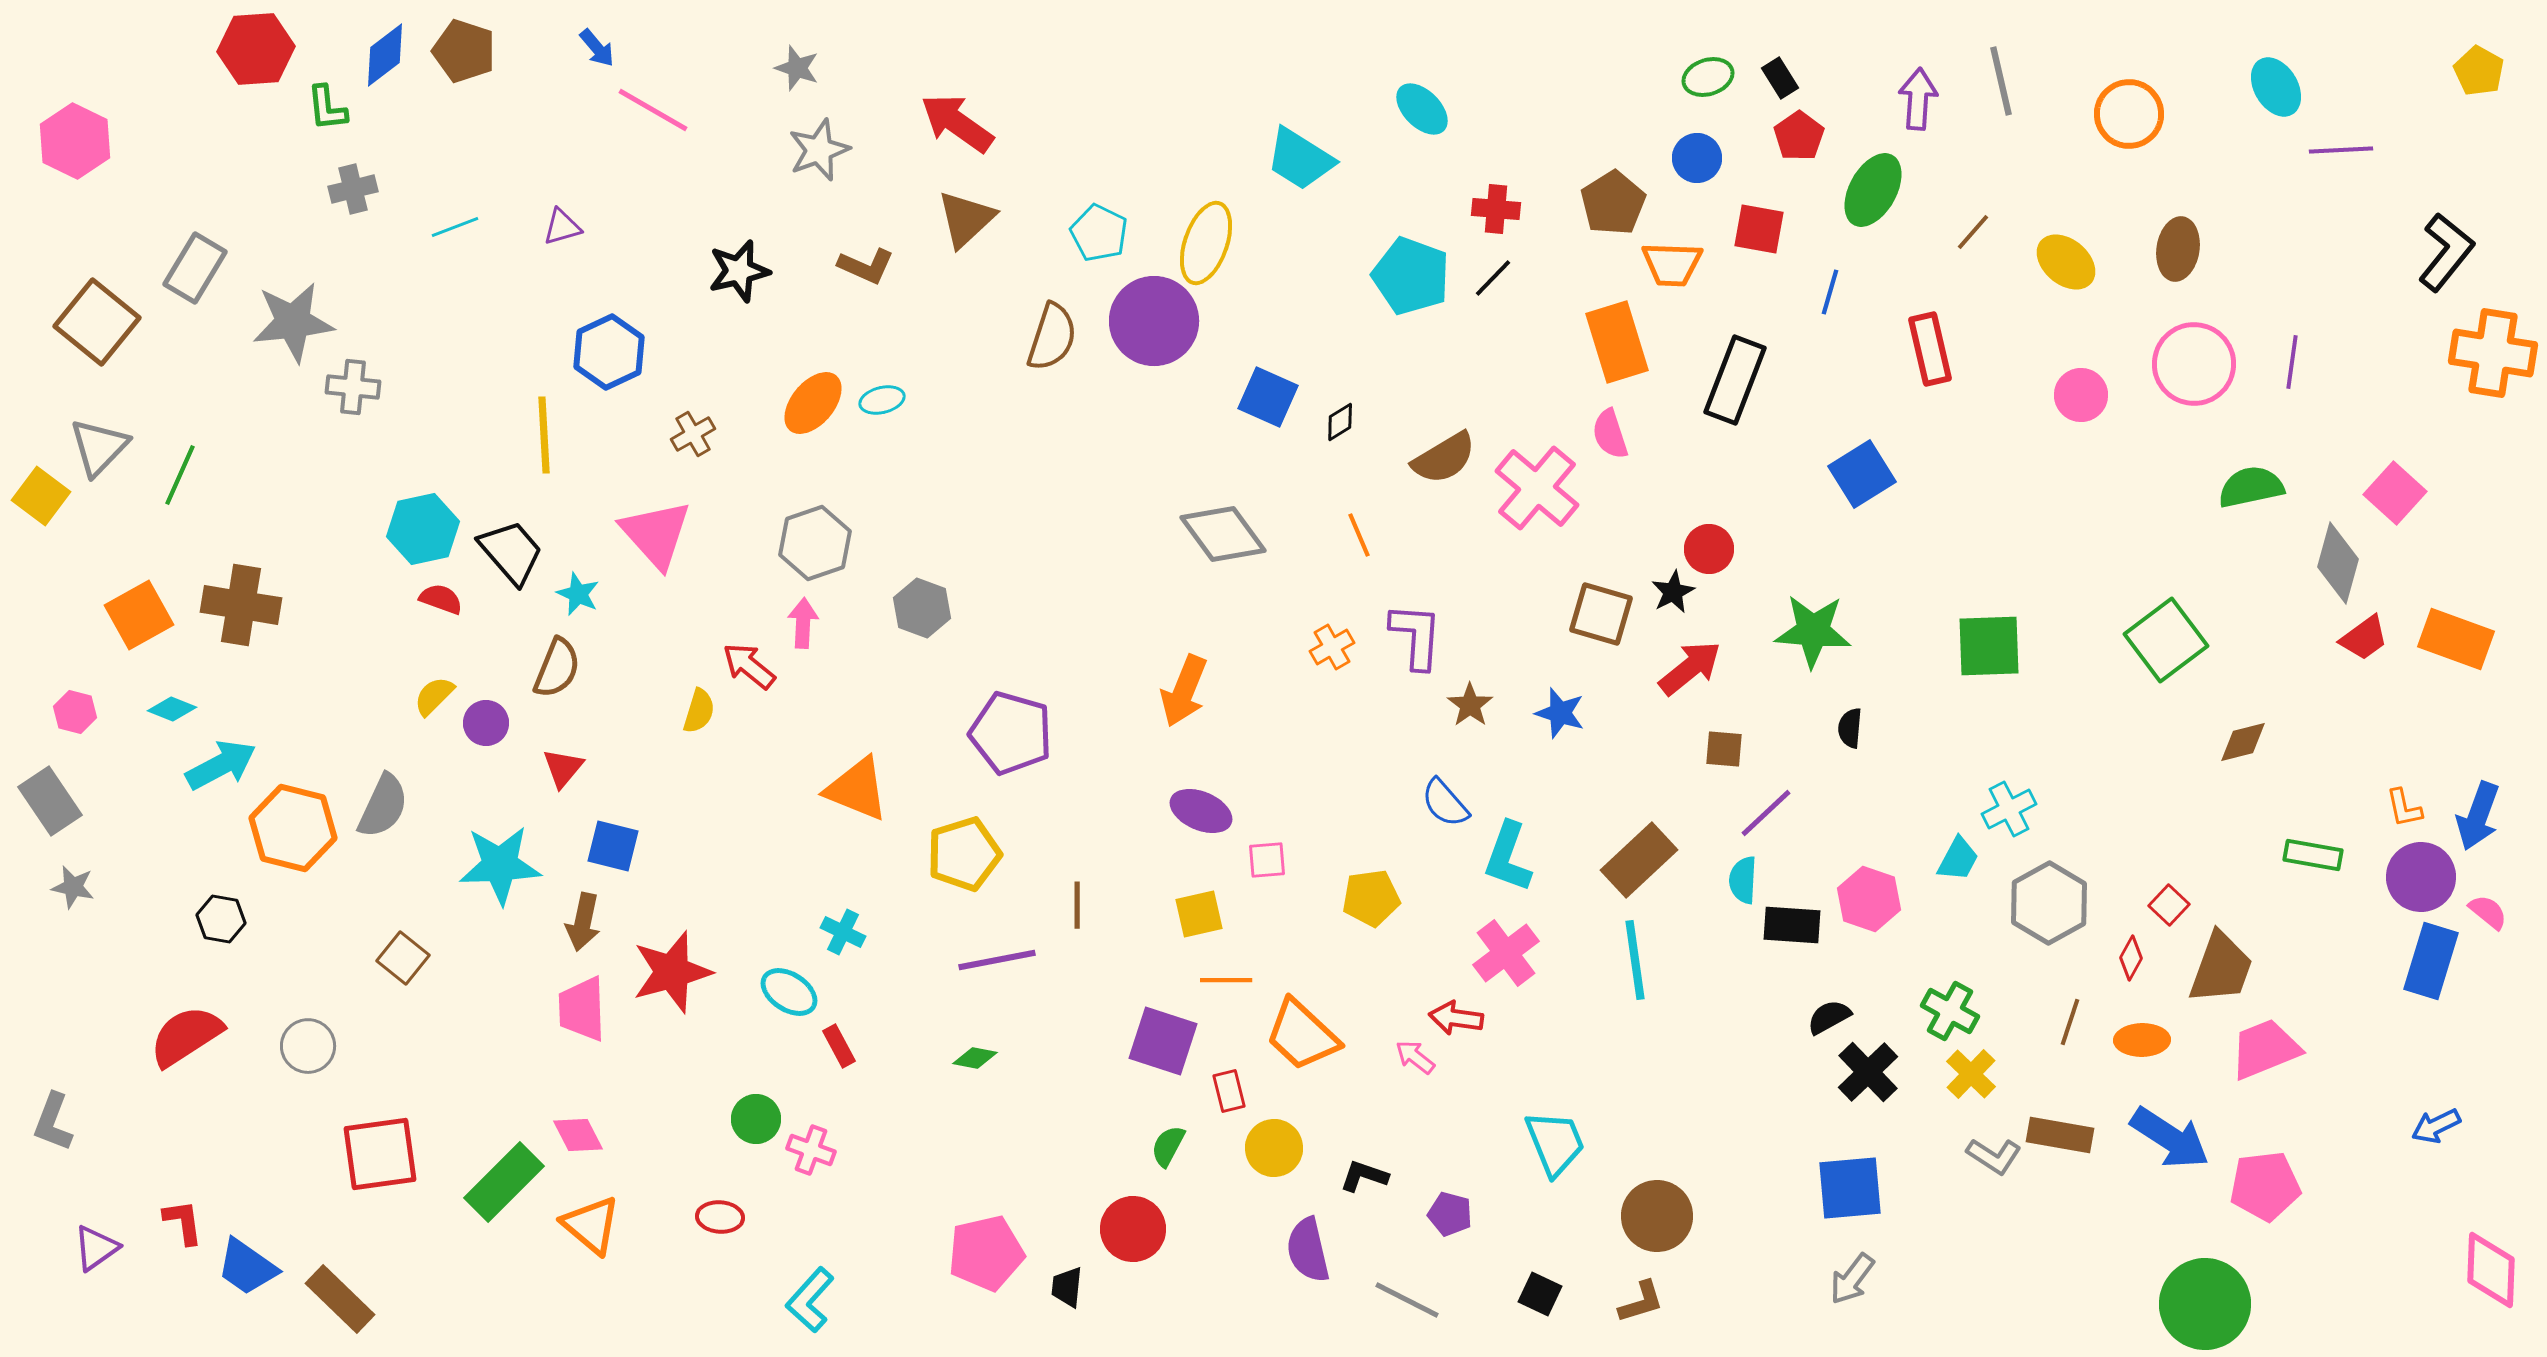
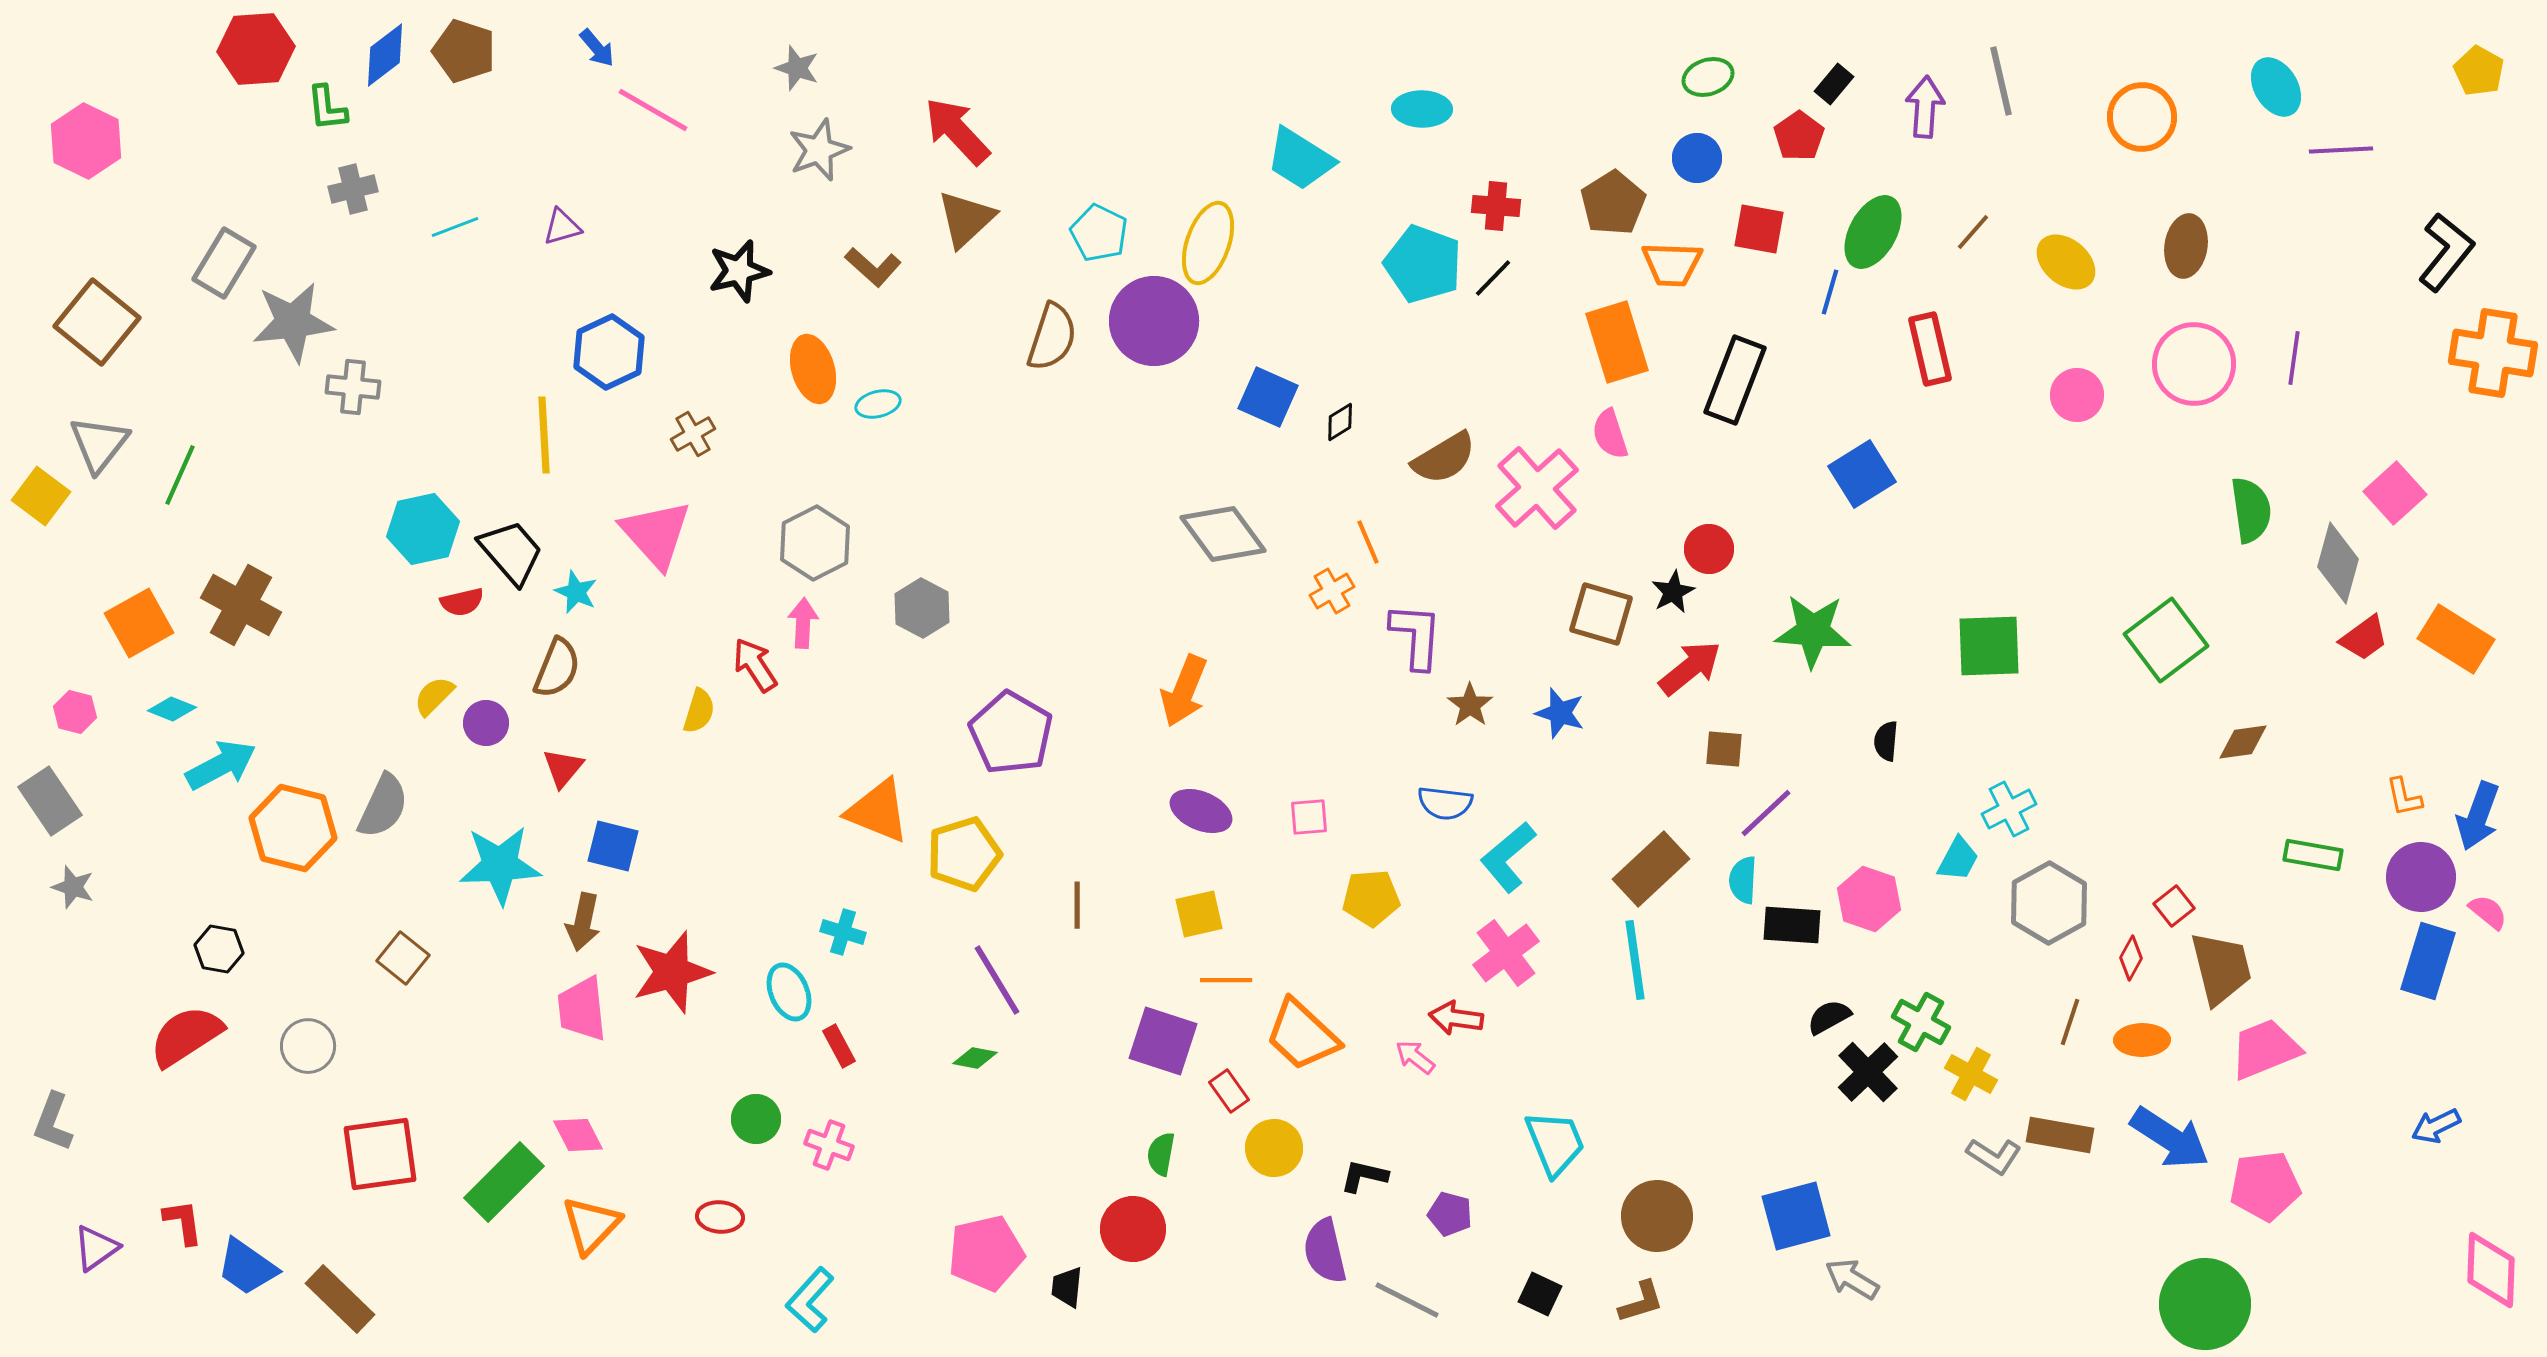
black rectangle at (1780, 78): moved 54 px right, 6 px down; rotated 72 degrees clockwise
purple arrow at (1918, 99): moved 7 px right, 8 px down
cyan ellipse at (1422, 109): rotated 44 degrees counterclockwise
orange circle at (2129, 114): moved 13 px right, 3 px down
red arrow at (957, 123): moved 8 px down; rotated 12 degrees clockwise
pink hexagon at (75, 141): moved 11 px right
green ellipse at (1873, 190): moved 42 px down
red cross at (1496, 209): moved 3 px up
yellow ellipse at (1206, 243): moved 2 px right
brown ellipse at (2178, 249): moved 8 px right, 3 px up
brown L-shape at (866, 266): moved 7 px right, 1 px down; rotated 18 degrees clockwise
gray rectangle at (195, 268): moved 29 px right, 5 px up
cyan pentagon at (1411, 276): moved 12 px right, 12 px up
purple line at (2292, 362): moved 2 px right, 4 px up
pink circle at (2081, 395): moved 4 px left
cyan ellipse at (882, 400): moved 4 px left, 4 px down
orange ellipse at (813, 403): moved 34 px up; rotated 56 degrees counterclockwise
gray triangle at (99, 447): moved 3 px up; rotated 6 degrees counterclockwise
green semicircle at (2251, 487): moved 23 px down; rotated 94 degrees clockwise
pink cross at (1537, 488): rotated 8 degrees clockwise
pink square at (2395, 493): rotated 6 degrees clockwise
orange line at (1359, 535): moved 9 px right, 7 px down
gray hexagon at (815, 543): rotated 8 degrees counterclockwise
cyan star at (578, 594): moved 2 px left, 2 px up
red semicircle at (441, 599): moved 21 px right, 3 px down; rotated 147 degrees clockwise
brown cross at (241, 605): rotated 20 degrees clockwise
gray hexagon at (922, 608): rotated 8 degrees clockwise
orange square at (139, 615): moved 8 px down
orange rectangle at (2456, 639): rotated 12 degrees clockwise
orange cross at (1332, 647): moved 56 px up
red arrow at (749, 666): moved 6 px right, 1 px up; rotated 18 degrees clockwise
black semicircle at (1850, 728): moved 36 px right, 13 px down
purple pentagon at (1011, 733): rotated 14 degrees clockwise
brown diamond at (2243, 742): rotated 6 degrees clockwise
orange triangle at (857, 789): moved 21 px right, 22 px down
blue semicircle at (1445, 803): rotated 42 degrees counterclockwise
orange L-shape at (2404, 808): moved 11 px up
cyan L-shape at (1508, 857): rotated 30 degrees clockwise
pink square at (1267, 860): moved 42 px right, 43 px up
brown rectangle at (1639, 860): moved 12 px right, 9 px down
gray star at (73, 887): rotated 6 degrees clockwise
yellow pentagon at (1371, 898): rotated 4 degrees clockwise
red square at (2169, 905): moved 5 px right, 1 px down; rotated 9 degrees clockwise
black hexagon at (221, 919): moved 2 px left, 30 px down
cyan cross at (843, 932): rotated 9 degrees counterclockwise
purple line at (997, 960): moved 20 px down; rotated 70 degrees clockwise
blue rectangle at (2431, 961): moved 3 px left
brown trapezoid at (2221, 968): rotated 34 degrees counterclockwise
cyan ellipse at (789, 992): rotated 34 degrees clockwise
pink trapezoid at (582, 1009): rotated 4 degrees counterclockwise
green cross at (1950, 1011): moved 29 px left, 11 px down
yellow cross at (1971, 1074): rotated 15 degrees counterclockwise
red rectangle at (1229, 1091): rotated 21 degrees counterclockwise
green semicircle at (1168, 1146): moved 7 px left, 8 px down; rotated 18 degrees counterclockwise
pink cross at (811, 1150): moved 18 px right, 5 px up
black L-shape at (1364, 1176): rotated 6 degrees counterclockwise
blue square at (1850, 1188): moved 54 px left, 28 px down; rotated 10 degrees counterclockwise
orange triangle at (591, 1225): rotated 34 degrees clockwise
purple semicircle at (1308, 1250): moved 17 px right, 1 px down
gray arrow at (1852, 1279): rotated 84 degrees clockwise
